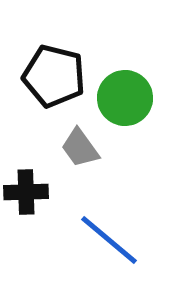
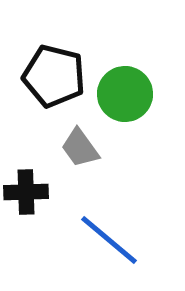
green circle: moved 4 px up
